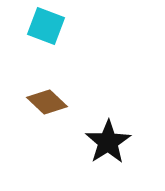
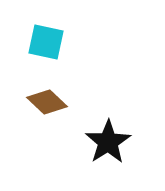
cyan square: moved 16 px down; rotated 9 degrees counterclockwise
